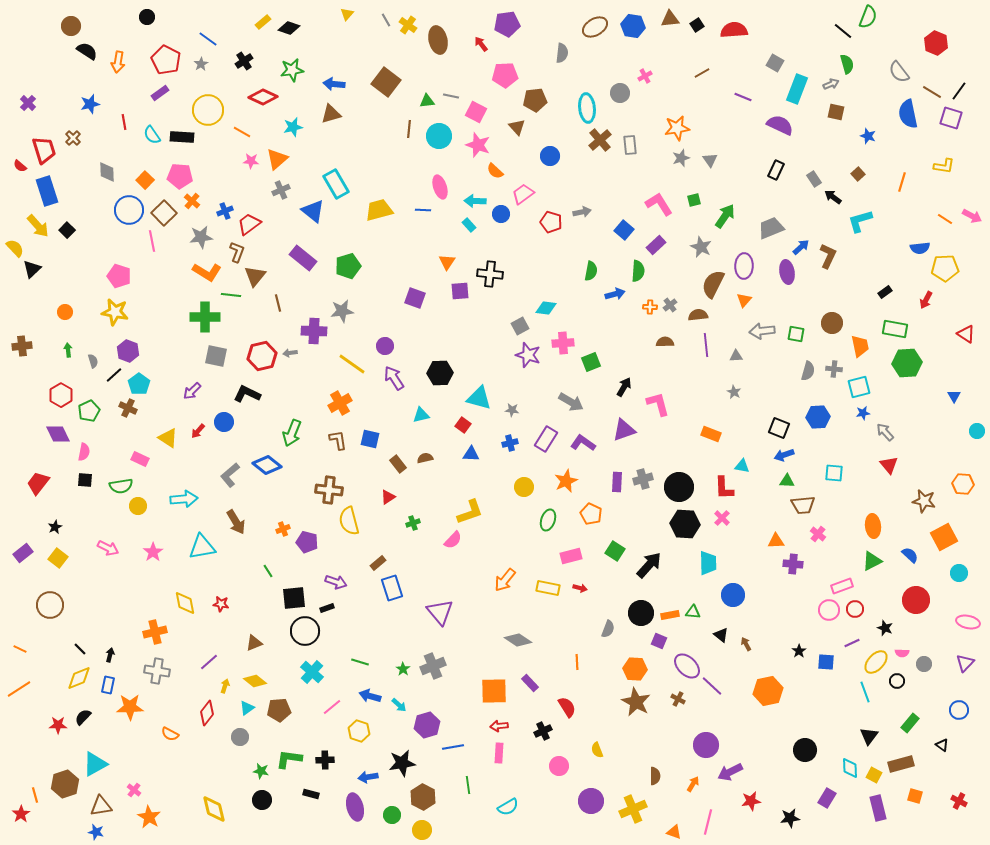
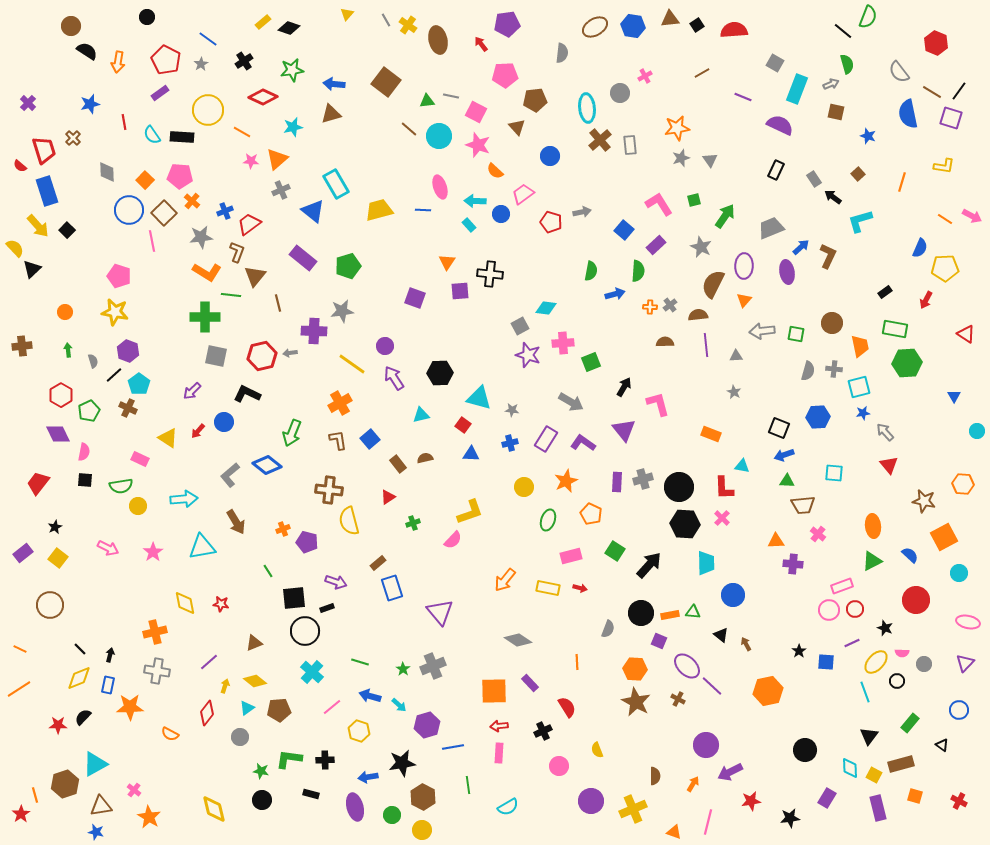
brown line at (409, 129): rotated 54 degrees counterclockwise
blue semicircle at (920, 248): rotated 60 degrees counterclockwise
purple triangle at (624, 430): rotated 50 degrees counterclockwise
blue square at (370, 439): rotated 36 degrees clockwise
cyan trapezoid at (708, 563): moved 2 px left
